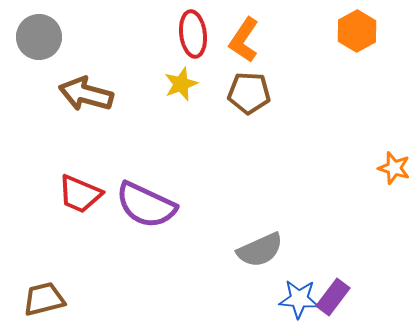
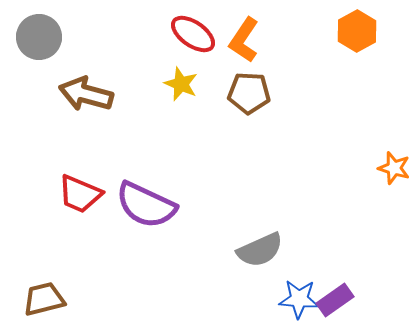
red ellipse: rotated 48 degrees counterclockwise
yellow star: rotated 28 degrees counterclockwise
purple rectangle: moved 2 px right, 3 px down; rotated 18 degrees clockwise
